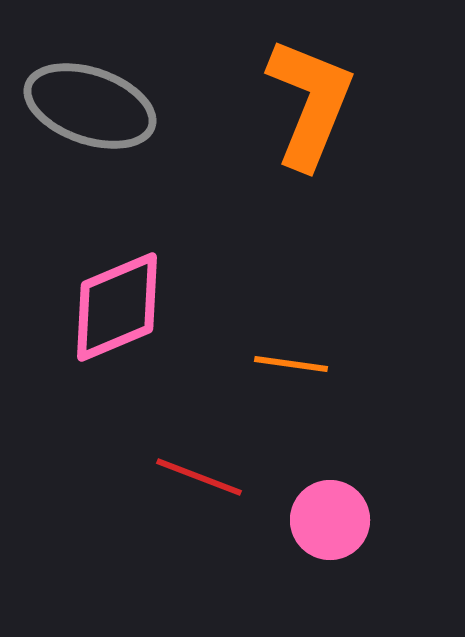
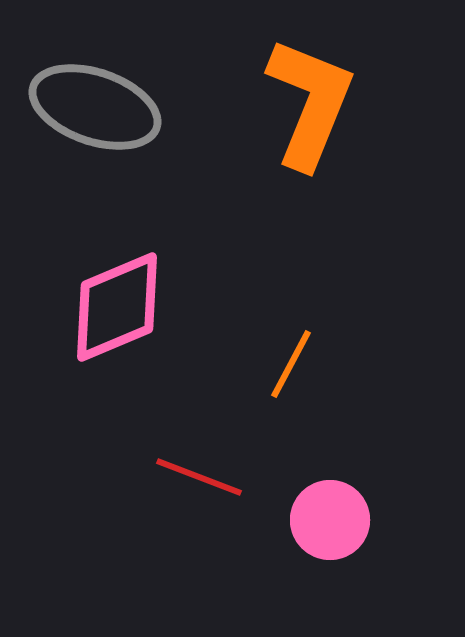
gray ellipse: moved 5 px right, 1 px down
orange line: rotated 70 degrees counterclockwise
